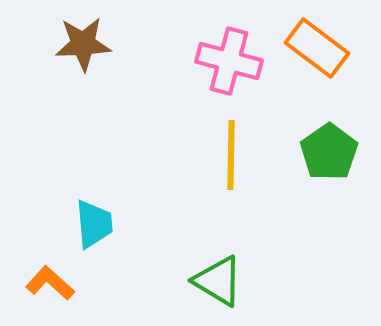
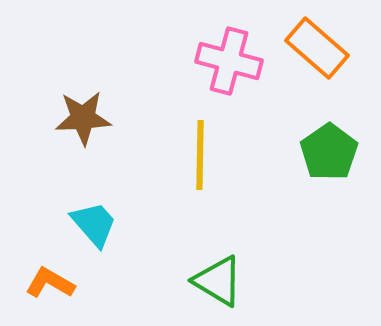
brown star: moved 74 px down
orange rectangle: rotated 4 degrees clockwise
yellow line: moved 31 px left
cyan trapezoid: rotated 36 degrees counterclockwise
orange L-shape: rotated 12 degrees counterclockwise
